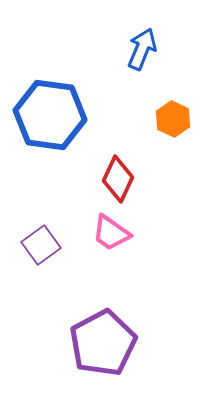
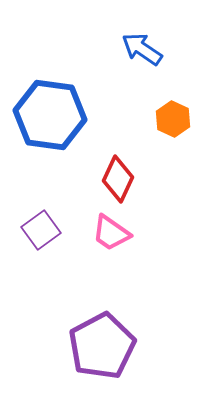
blue arrow: rotated 78 degrees counterclockwise
purple square: moved 15 px up
purple pentagon: moved 1 px left, 3 px down
